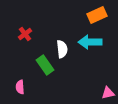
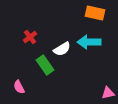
orange rectangle: moved 2 px left, 2 px up; rotated 36 degrees clockwise
red cross: moved 5 px right, 3 px down
cyan arrow: moved 1 px left
white semicircle: rotated 66 degrees clockwise
pink semicircle: moved 1 px left; rotated 24 degrees counterclockwise
